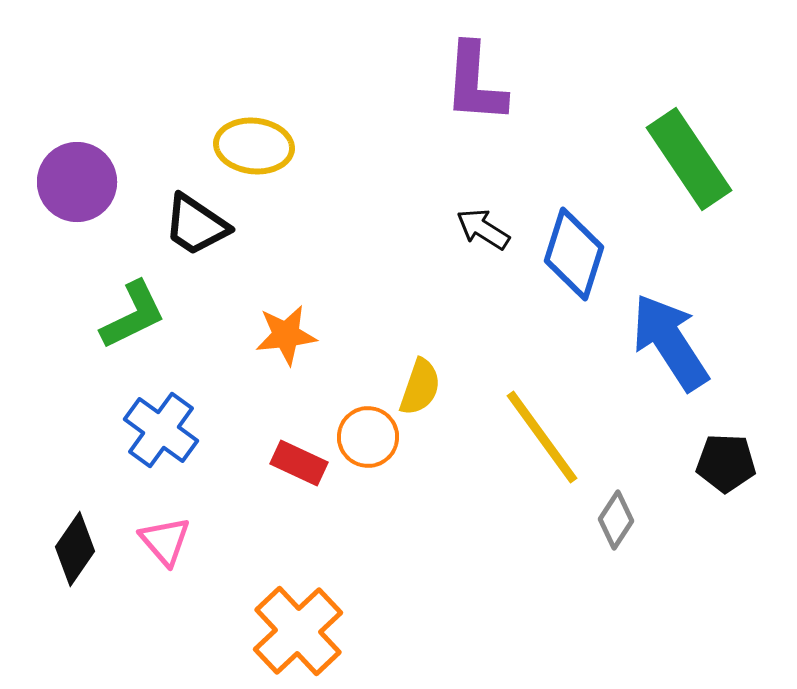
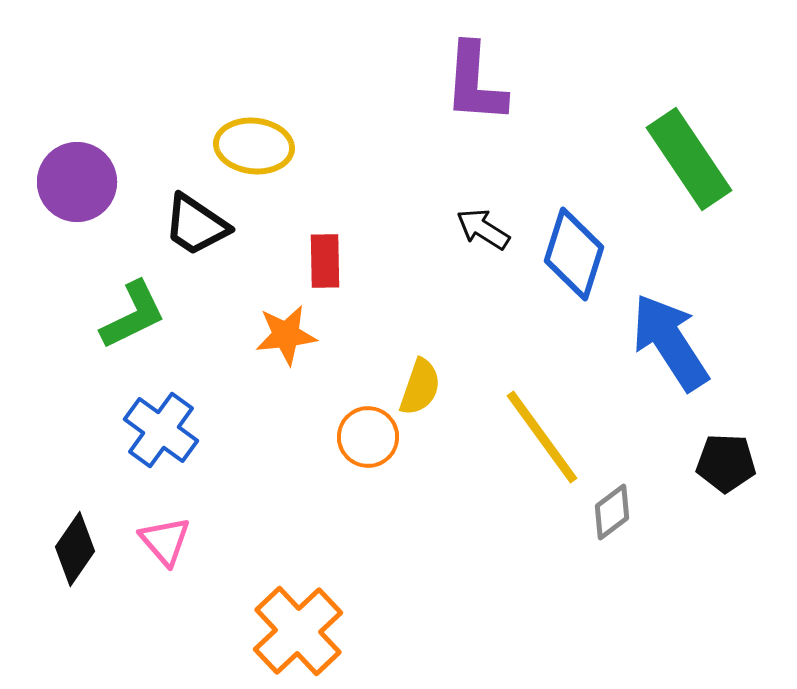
red rectangle: moved 26 px right, 202 px up; rotated 64 degrees clockwise
gray diamond: moved 4 px left, 8 px up; rotated 20 degrees clockwise
